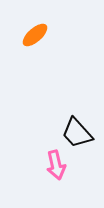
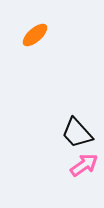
pink arrow: moved 28 px right; rotated 112 degrees counterclockwise
